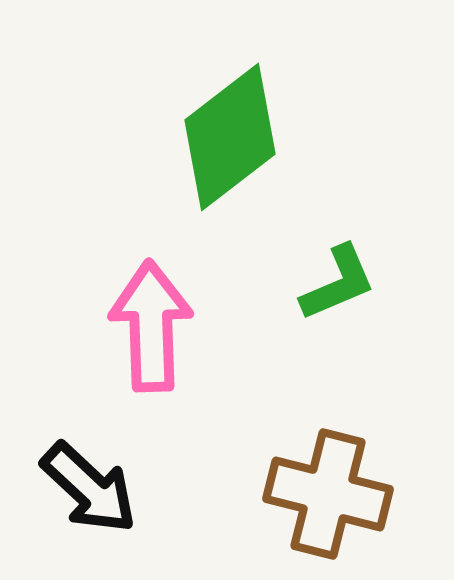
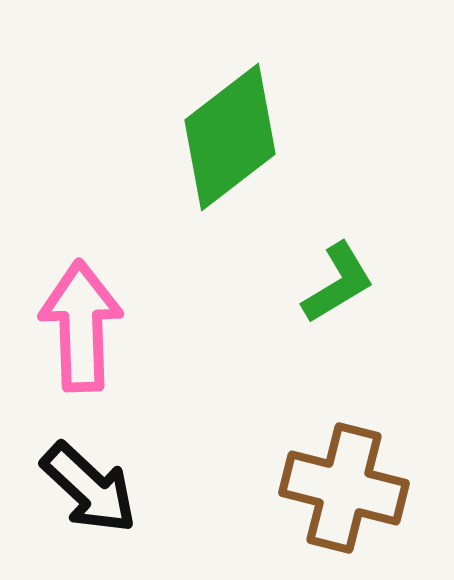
green L-shape: rotated 8 degrees counterclockwise
pink arrow: moved 70 px left
brown cross: moved 16 px right, 6 px up
